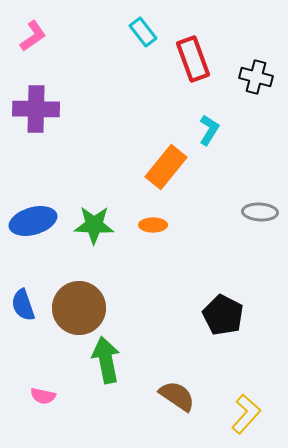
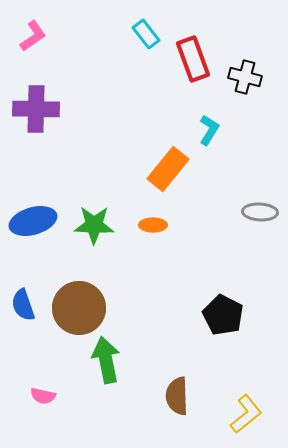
cyan rectangle: moved 3 px right, 2 px down
black cross: moved 11 px left
orange rectangle: moved 2 px right, 2 px down
brown semicircle: rotated 126 degrees counterclockwise
yellow L-shape: rotated 9 degrees clockwise
